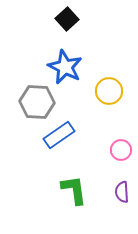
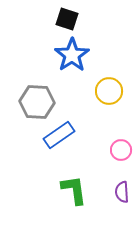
black square: rotated 30 degrees counterclockwise
blue star: moved 7 px right, 12 px up; rotated 12 degrees clockwise
